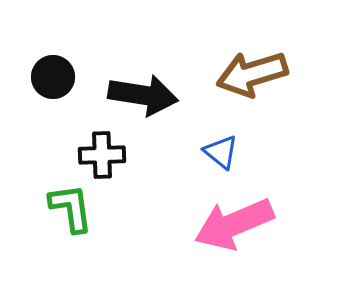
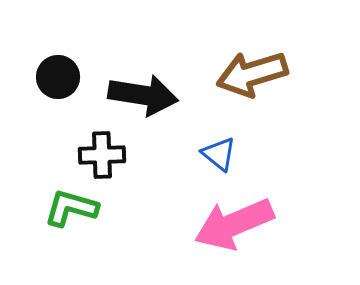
black circle: moved 5 px right
blue triangle: moved 2 px left, 2 px down
green L-shape: rotated 66 degrees counterclockwise
